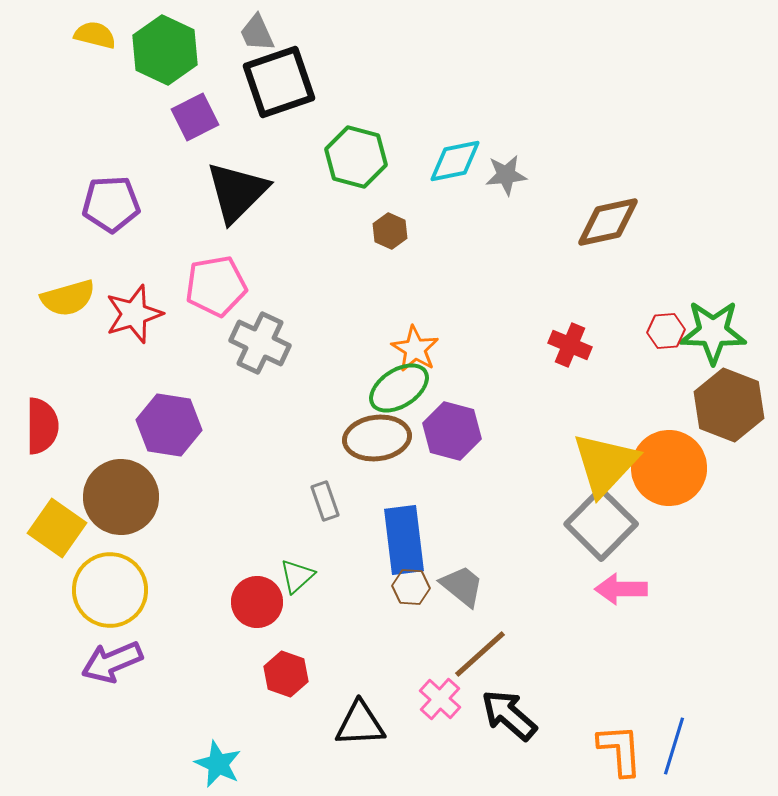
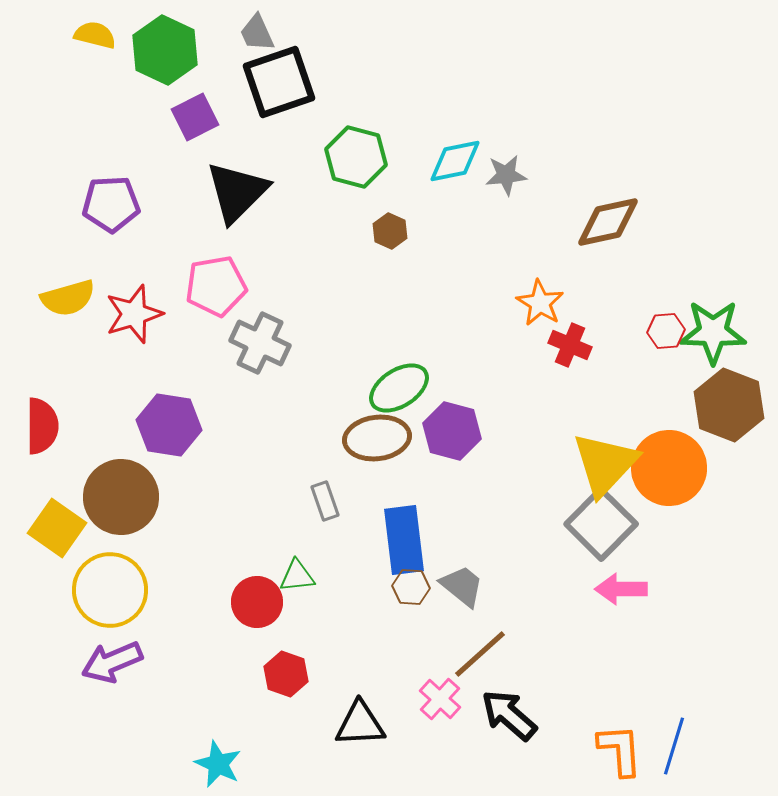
orange star at (415, 349): moved 125 px right, 46 px up
green triangle at (297, 576): rotated 36 degrees clockwise
